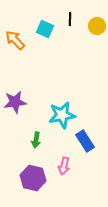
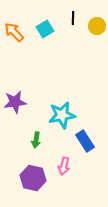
black line: moved 3 px right, 1 px up
cyan square: rotated 36 degrees clockwise
orange arrow: moved 1 px left, 8 px up
